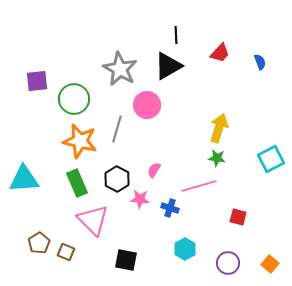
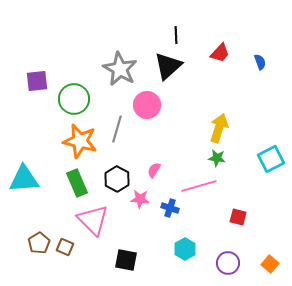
black triangle: rotated 12 degrees counterclockwise
brown square: moved 1 px left, 5 px up
